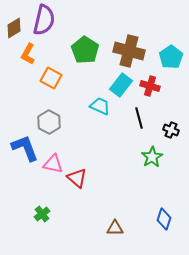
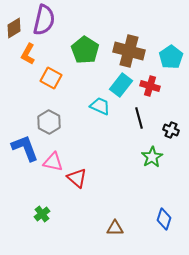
pink triangle: moved 2 px up
